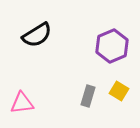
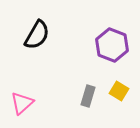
black semicircle: rotated 28 degrees counterclockwise
purple hexagon: moved 1 px up; rotated 16 degrees counterclockwise
pink triangle: rotated 35 degrees counterclockwise
